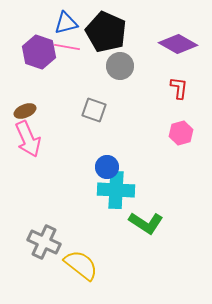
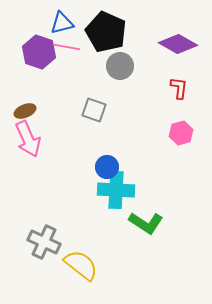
blue triangle: moved 4 px left
